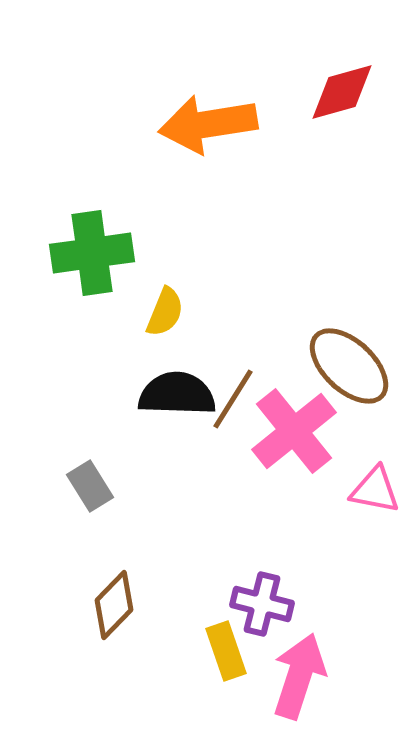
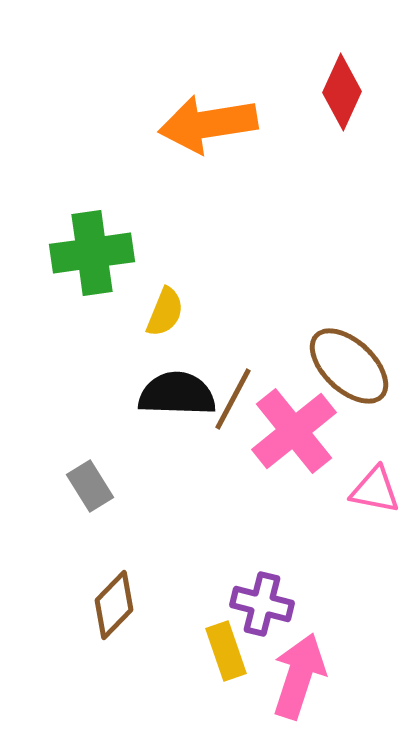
red diamond: rotated 50 degrees counterclockwise
brown line: rotated 4 degrees counterclockwise
